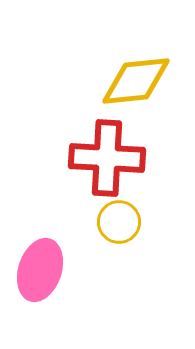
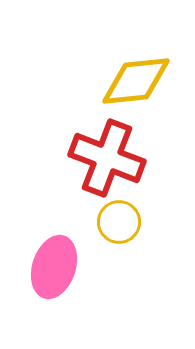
red cross: rotated 18 degrees clockwise
pink ellipse: moved 14 px right, 3 px up
